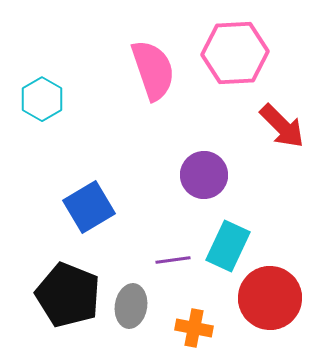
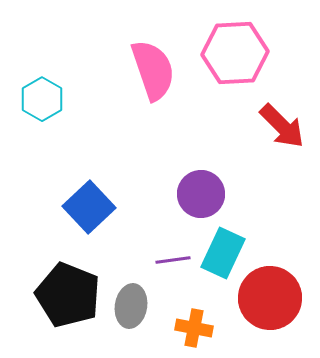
purple circle: moved 3 px left, 19 px down
blue square: rotated 12 degrees counterclockwise
cyan rectangle: moved 5 px left, 7 px down
